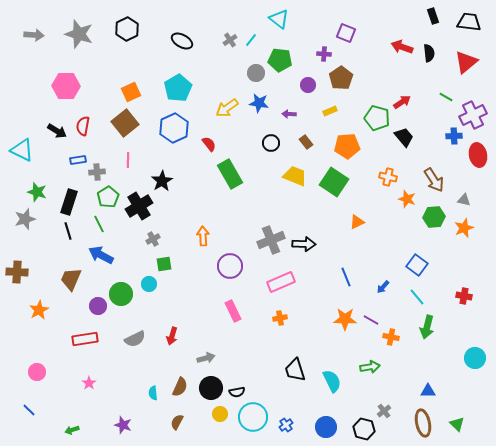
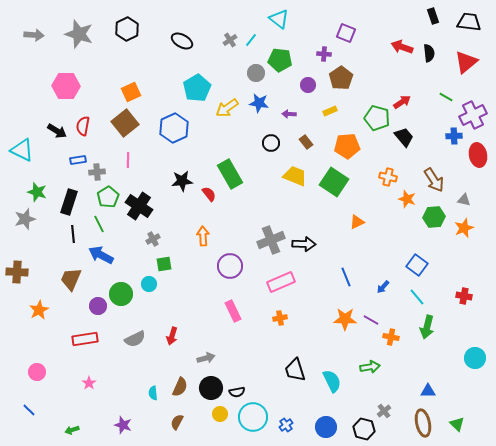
cyan pentagon at (178, 88): moved 19 px right
red semicircle at (209, 144): moved 50 px down
black star at (162, 181): moved 20 px right; rotated 25 degrees clockwise
black cross at (139, 206): rotated 24 degrees counterclockwise
black line at (68, 231): moved 5 px right, 3 px down; rotated 12 degrees clockwise
